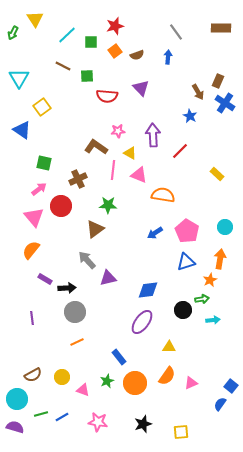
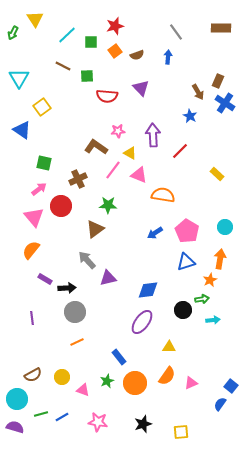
pink line at (113, 170): rotated 30 degrees clockwise
